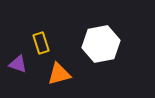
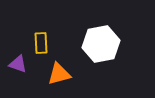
yellow rectangle: rotated 15 degrees clockwise
